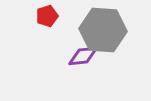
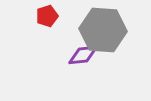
purple diamond: moved 1 px up
